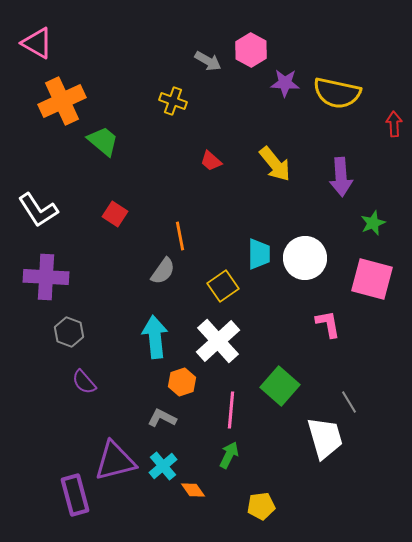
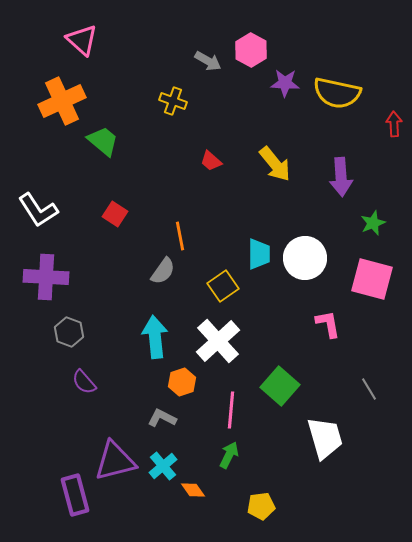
pink triangle: moved 45 px right, 3 px up; rotated 12 degrees clockwise
gray line: moved 20 px right, 13 px up
